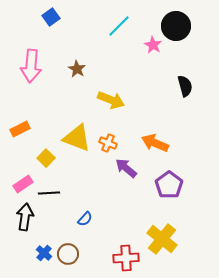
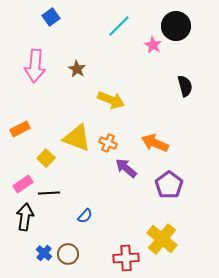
pink arrow: moved 4 px right
blue semicircle: moved 3 px up
